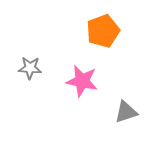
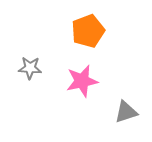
orange pentagon: moved 15 px left
pink star: rotated 24 degrees counterclockwise
